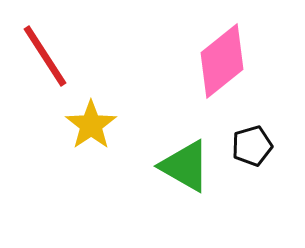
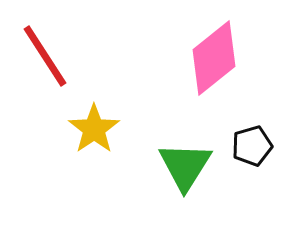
pink diamond: moved 8 px left, 3 px up
yellow star: moved 3 px right, 4 px down
green triangle: rotated 32 degrees clockwise
